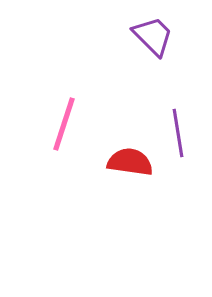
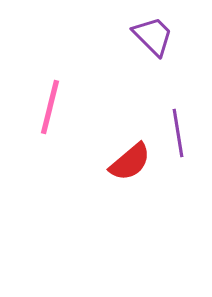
pink line: moved 14 px left, 17 px up; rotated 4 degrees counterclockwise
red semicircle: rotated 132 degrees clockwise
